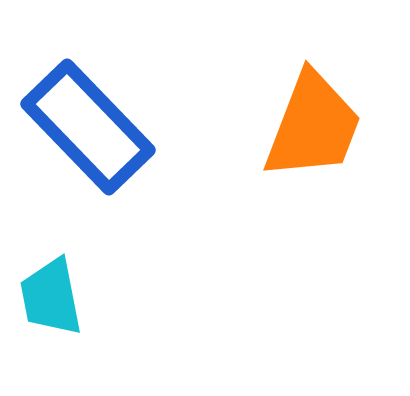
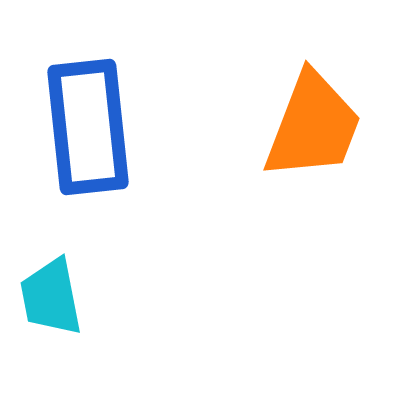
blue rectangle: rotated 38 degrees clockwise
